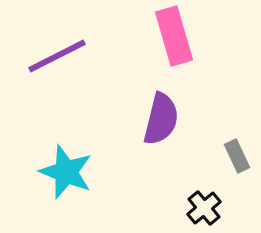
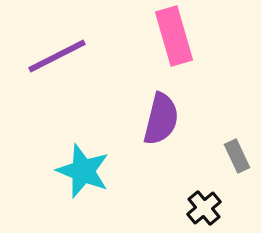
cyan star: moved 17 px right, 1 px up
